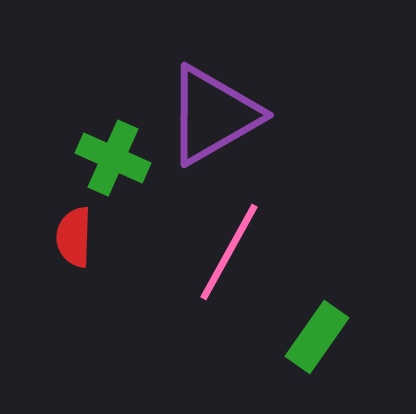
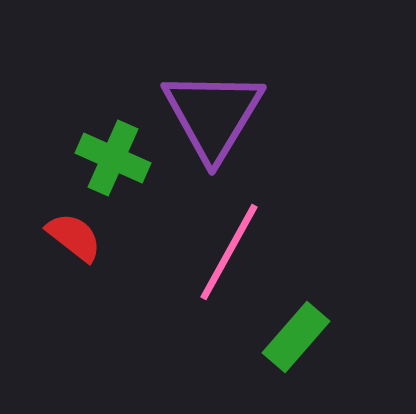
purple triangle: rotated 29 degrees counterclockwise
red semicircle: rotated 126 degrees clockwise
green rectangle: moved 21 px left; rotated 6 degrees clockwise
